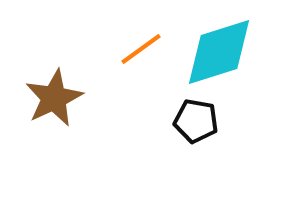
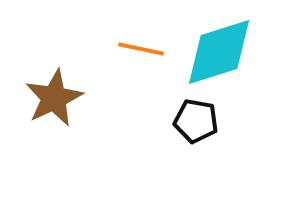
orange line: rotated 48 degrees clockwise
